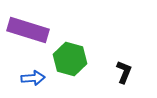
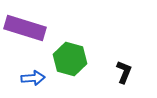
purple rectangle: moved 3 px left, 2 px up
